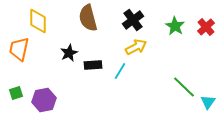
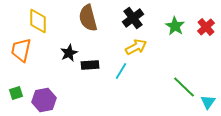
black cross: moved 2 px up
orange trapezoid: moved 2 px right, 1 px down
black rectangle: moved 3 px left
cyan line: moved 1 px right
